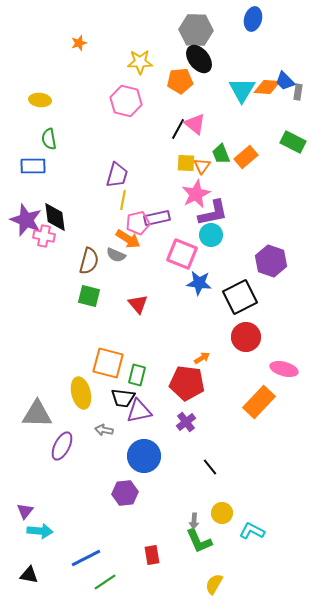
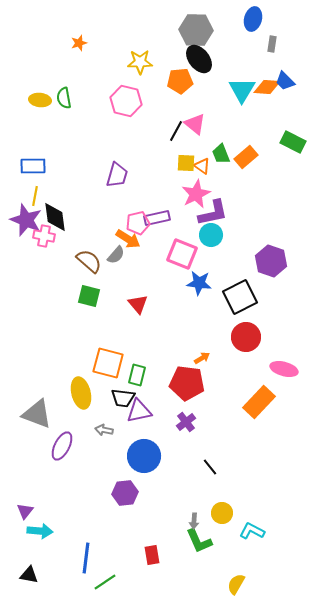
gray rectangle at (298, 92): moved 26 px left, 48 px up
black line at (178, 129): moved 2 px left, 2 px down
green semicircle at (49, 139): moved 15 px right, 41 px up
orange triangle at (202, 166): rotated 30 degrees counterclockwise
yellow line at (123, 200): moved 88 px left, 4 px up
gray semicircle at (116, 255): rotated 72 degrees counterclockwise
brown semicircle at (89, 261): rotated 64 degrees counterclockwise
gray triangle at (37, 414): rotated 20 degrees clockwise
blue line at (86, 558): rotated 56 degrees counterclockwise
yellow semicircle at (214, 584): moved 22 px right
